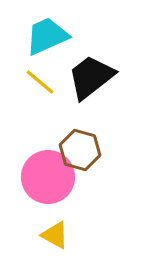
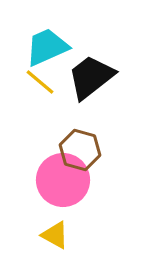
cyan trapezoid: moved 11 px down
pink circle: moved 15 px right, 3 px down
